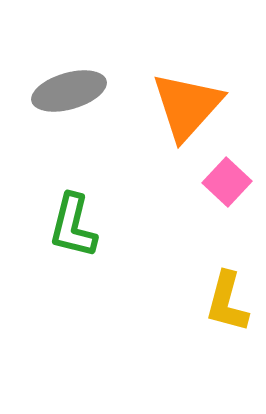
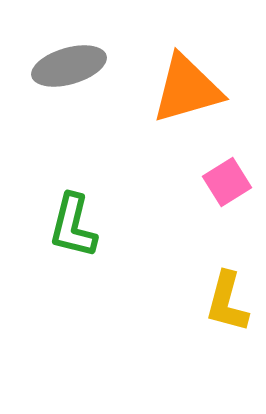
gray ellipse: moved 25 px up
orange triangle: moved 17 px up; rotated 32 degrees clockwise
pink square: rotated 15 degrees clockwise
